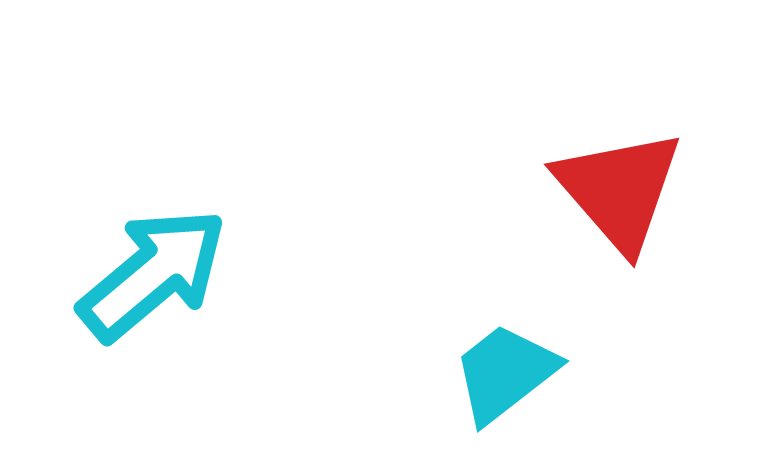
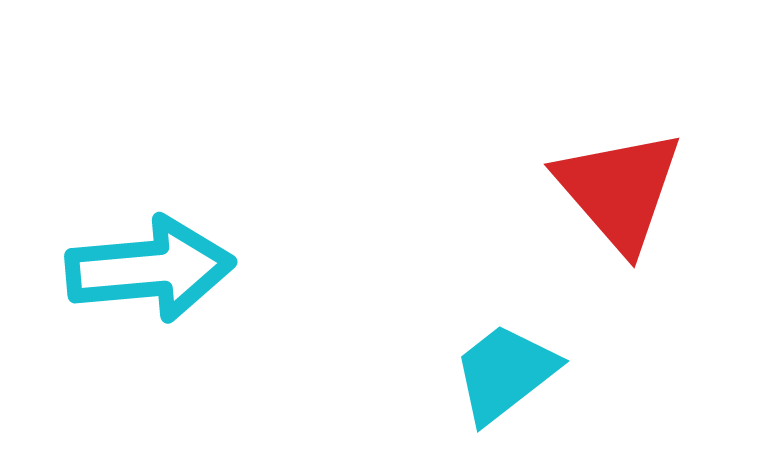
cyan arrow: moved 3 px left, 5 px up; rotated 35 degrees clockwise
